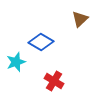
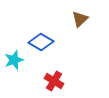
cyan star: moved 2 px left, 2 px up
